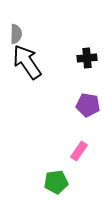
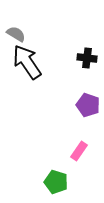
gray semicircle: rotated 60 degrees counterclockwise
black cross: rotated 12 degrees clockwise
purple pentagon: rotated 10 degrees clockwise
green pentagon: rotated 25 degrees clockwise
